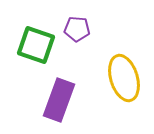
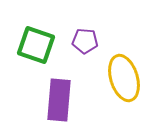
purple pentagon: moved 8 px right, 12 px down
purple rectangle: rotated 15 degrees counterclockwise
